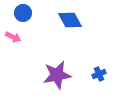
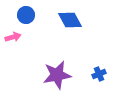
blue circle: moved 3 px right, 2 px down
pink arrow: rotated 42 degrees counterclockwise
